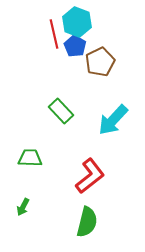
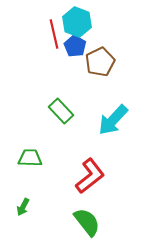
green semicircle: rotated 52 degrees counterclockwise
